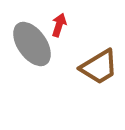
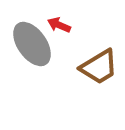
red arrow: rotated 85 degrees counterclockwise
